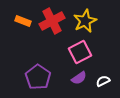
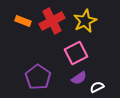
pink square: moved 4 px left, 1 px down
white semicircle: moved 6 px left, 6 px down
